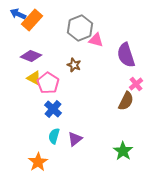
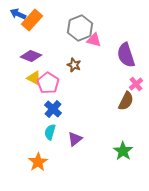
pink triangle: moved 2 px left
cyan semicircle: moved 4 px left, 4 px up
